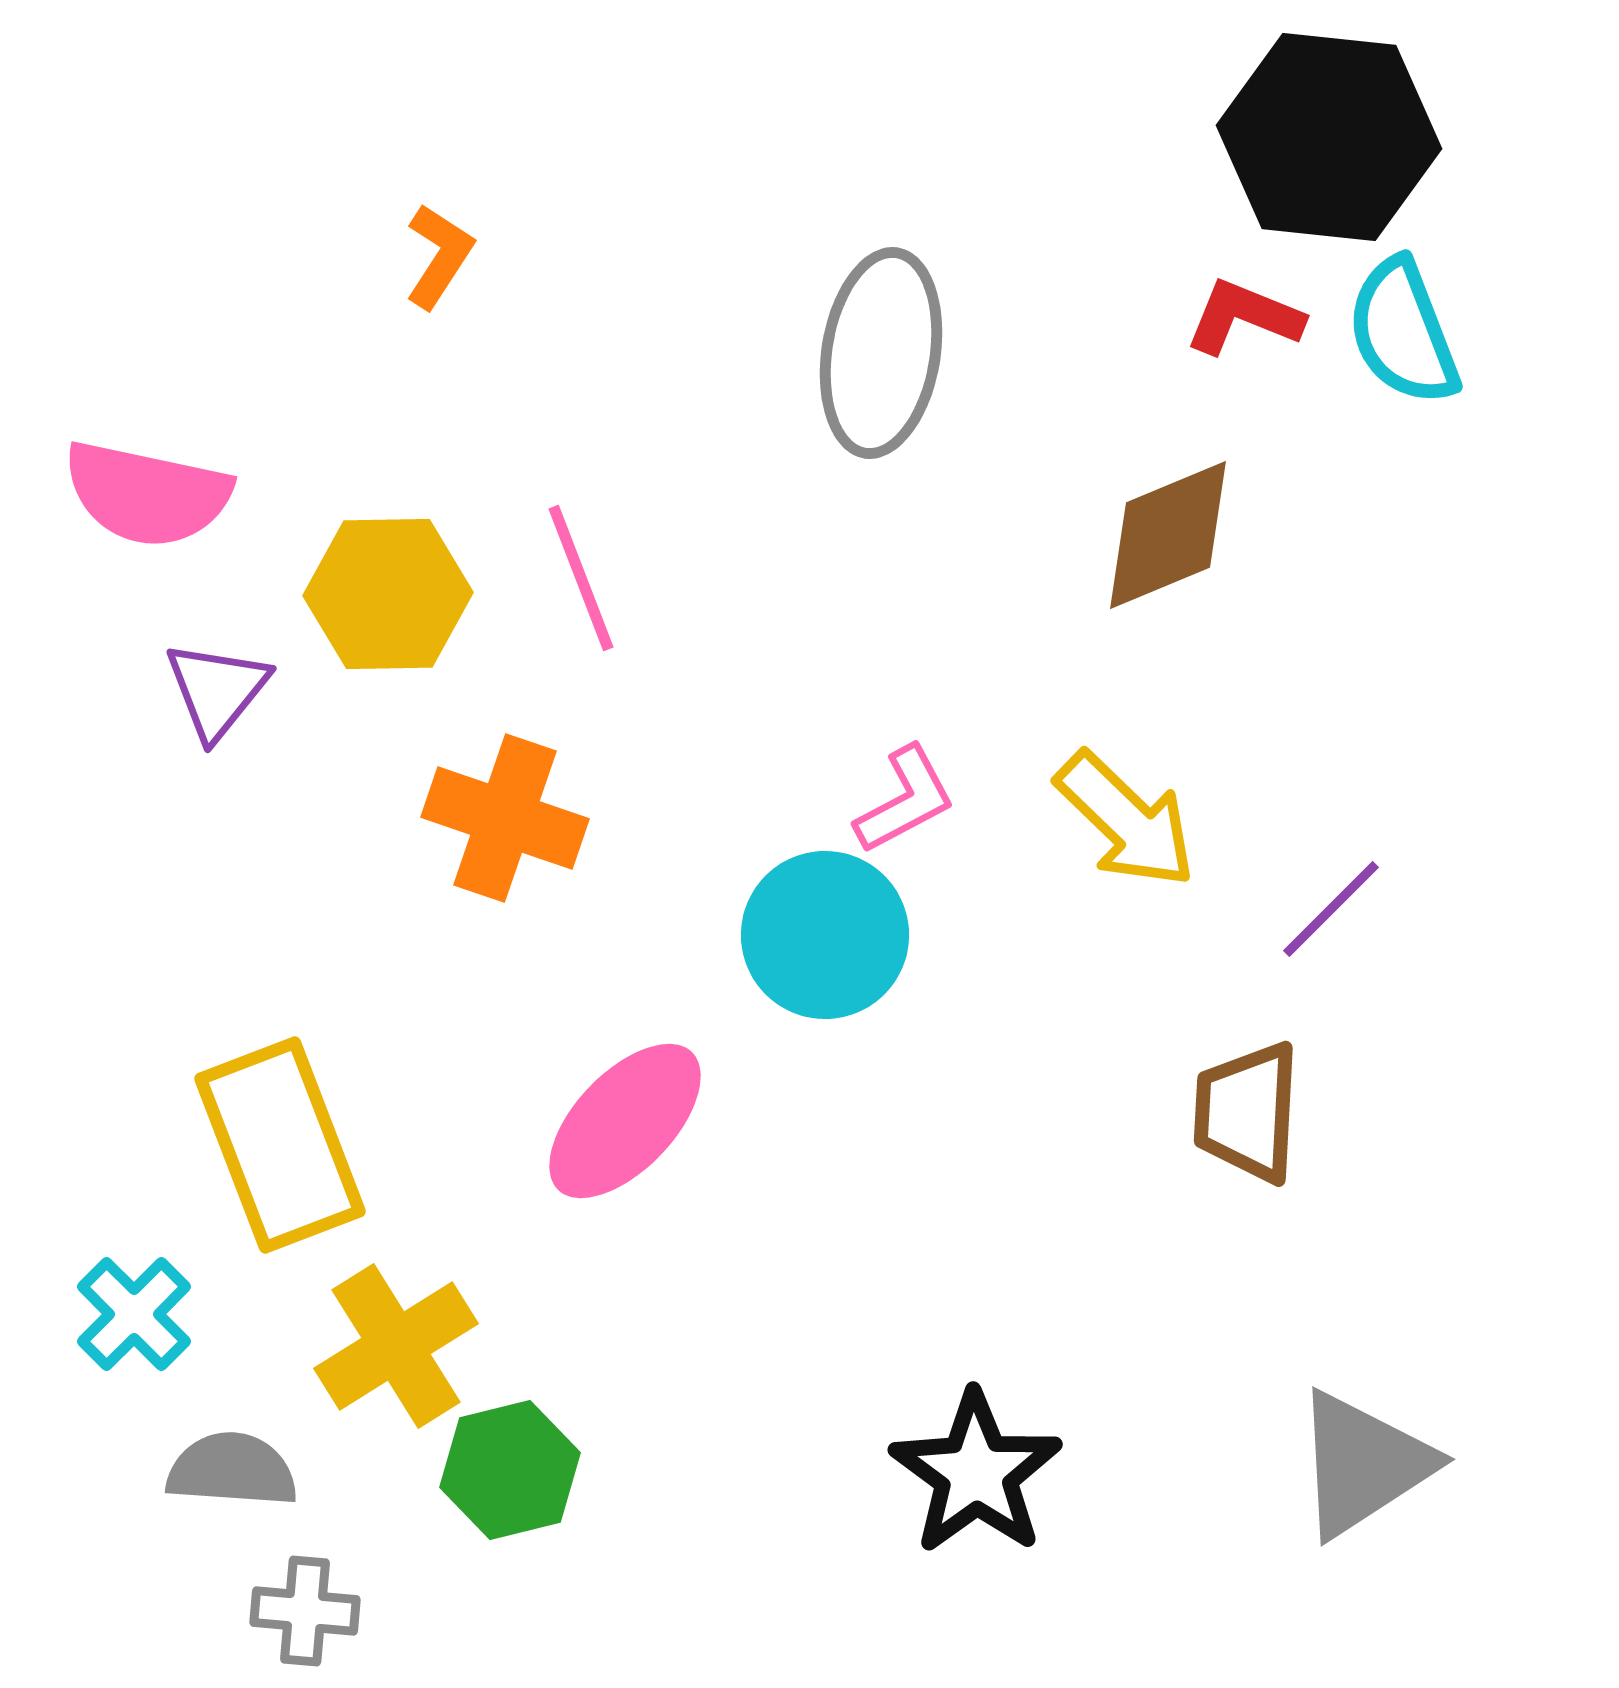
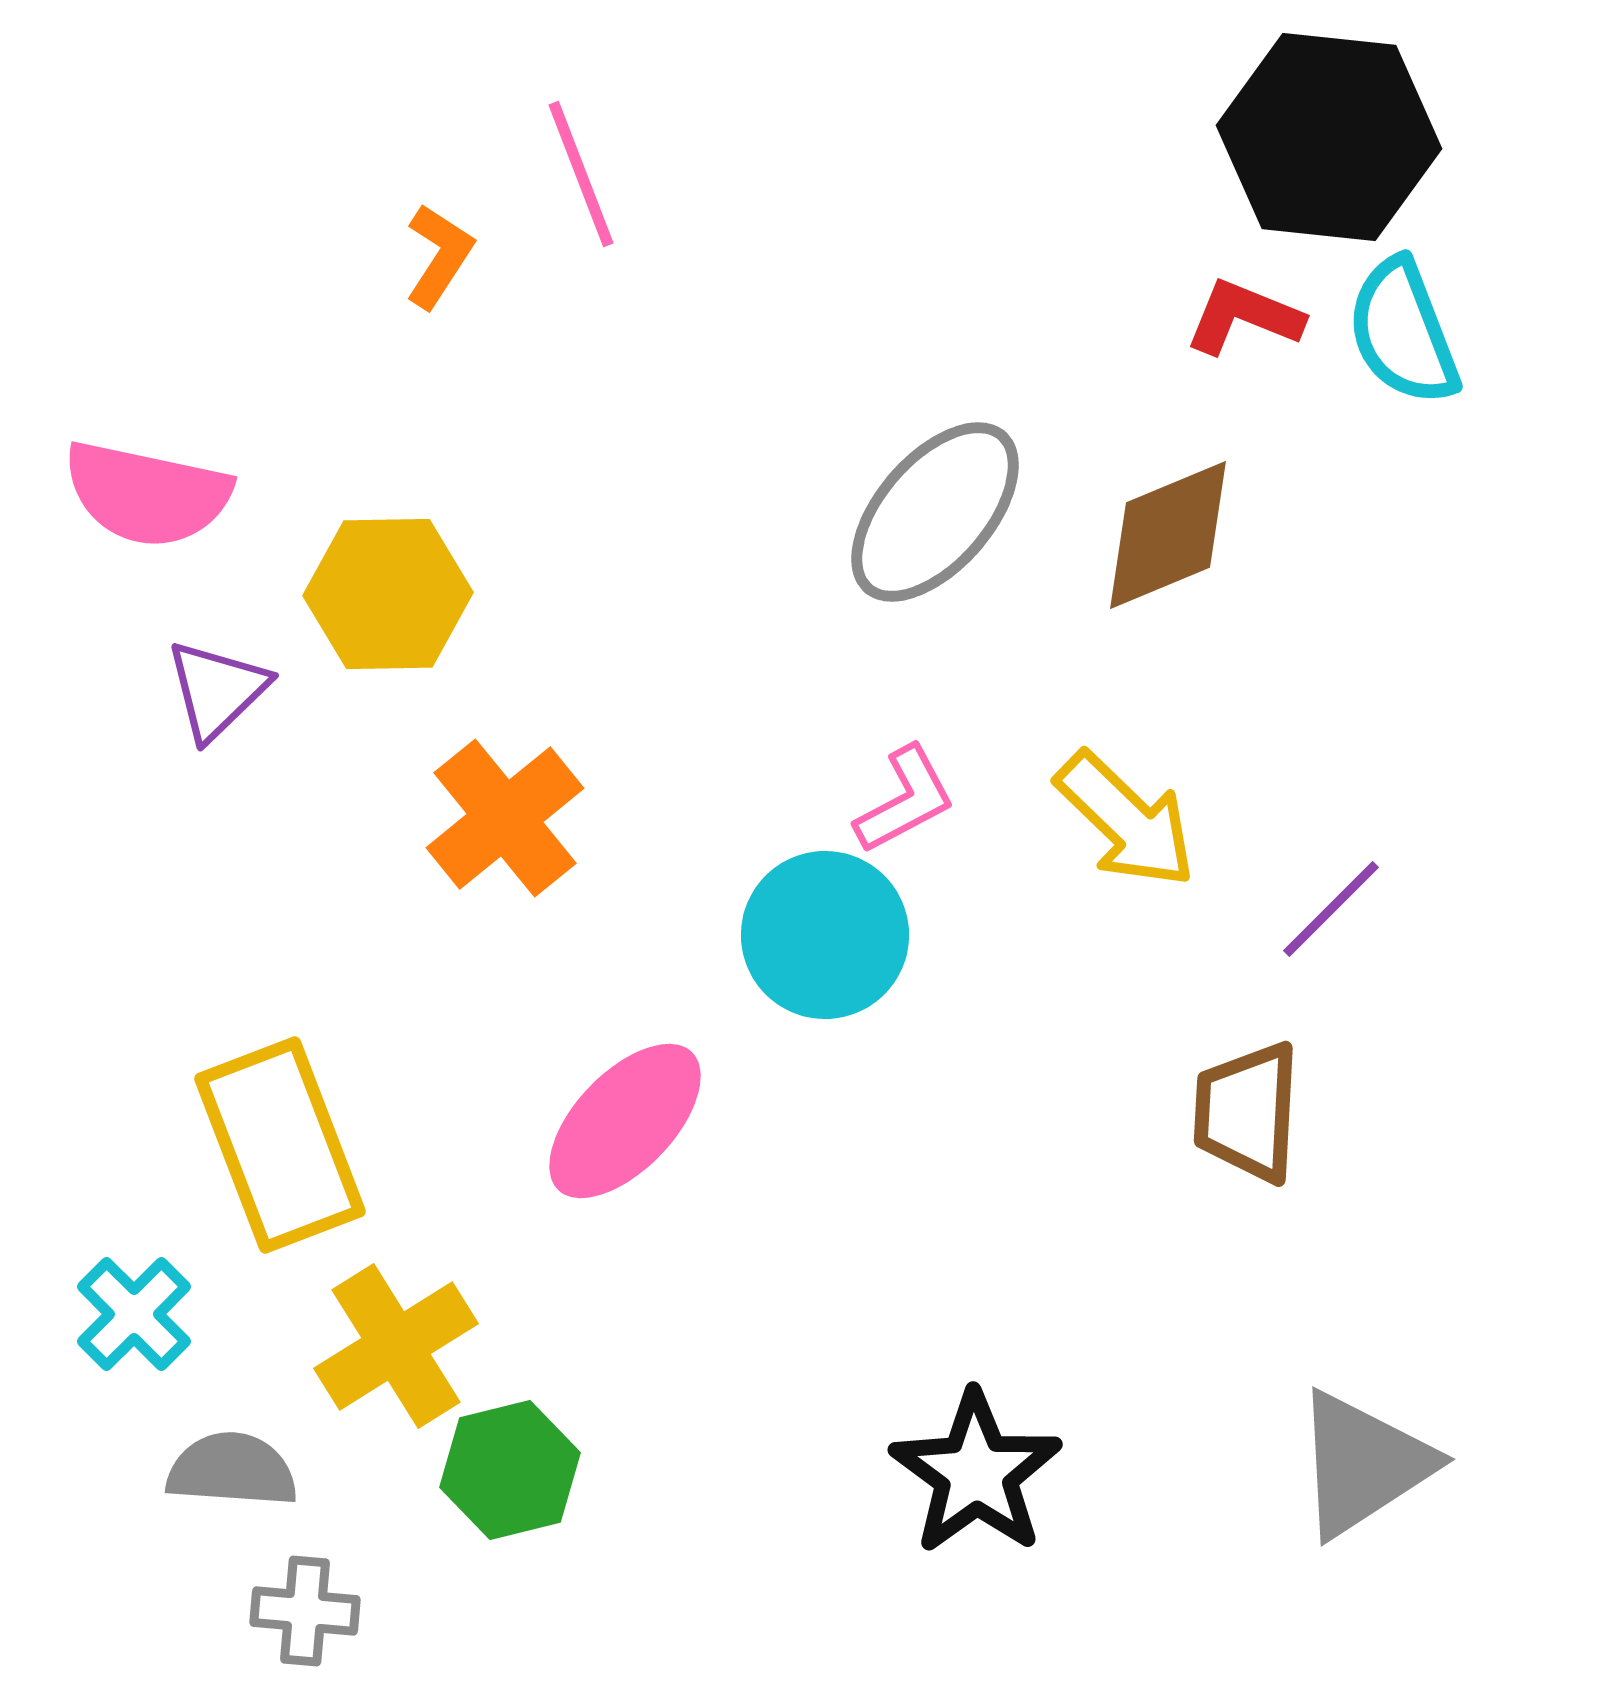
gray ellipse: moved 54 px right, 159 px down; rotated 32 degrees clockwise
pink line: moved 404 px up
purple triangle: rotated 7 degrees clockwise
orange cross: rotated 32 degrees clockwise
